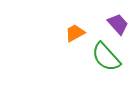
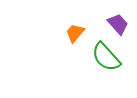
orange trapezoid: rotated 20 degrees counterclockwise
